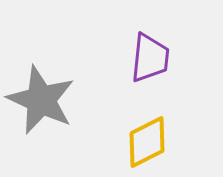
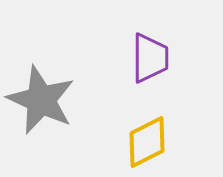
purple trapezoid: rotated 6 degrees counterclockwise
